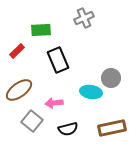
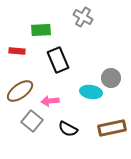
gray cross: moved 1 px left, 1 px up; rotated 36 degrees counterclockwise
red rectangle: rotated 49 degrees clockwise
brown ellipse: moved 1 px right, 1 px down
pink arrow: moved 4 px left, 2 px up
black semicircle: rotated 42 degrees clockwise
